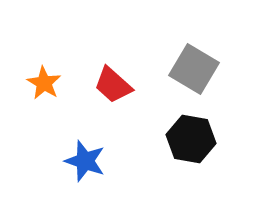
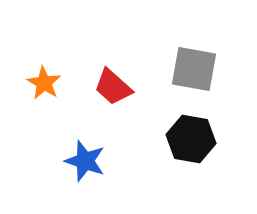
gray square: rotated 21 degrees counterclockwise
red trapezoid: moved 2 px down
